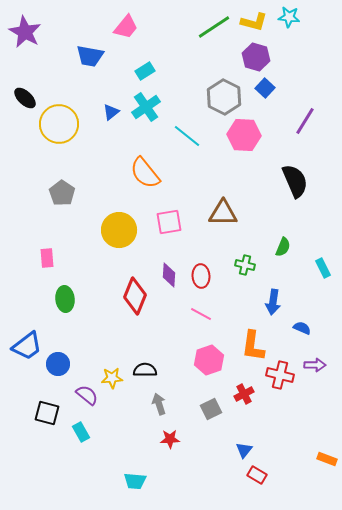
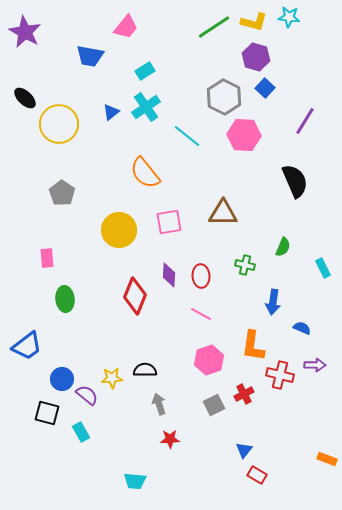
blue circle at (58, 364): moved 4 px right, 15 px down
gray square at (211, 409): moved 3 px right, 4 px up
